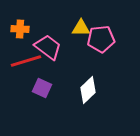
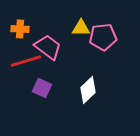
pink pentagon: moved 2 px right, 2 px up
